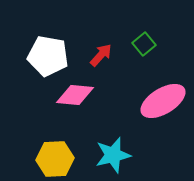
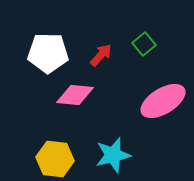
white pentagon: moved 3 px up; rotated 9 degrees counterclockwise
yellow hexagon: rotated 9 degrees clockwise
